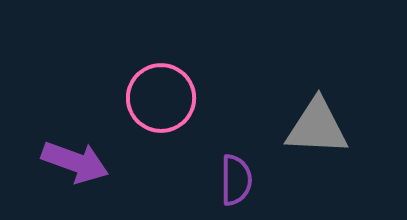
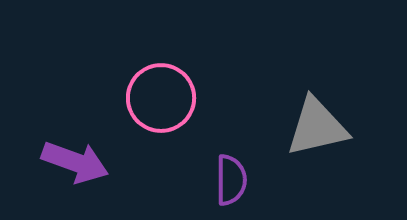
gray triangle: rotated 16 degrees counterclockwise
purple semicircle: moved 5 px left
